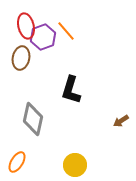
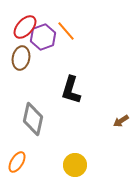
red ellipse: moved 1 px left, 1 px down; rotated 55 degrees clockwise
